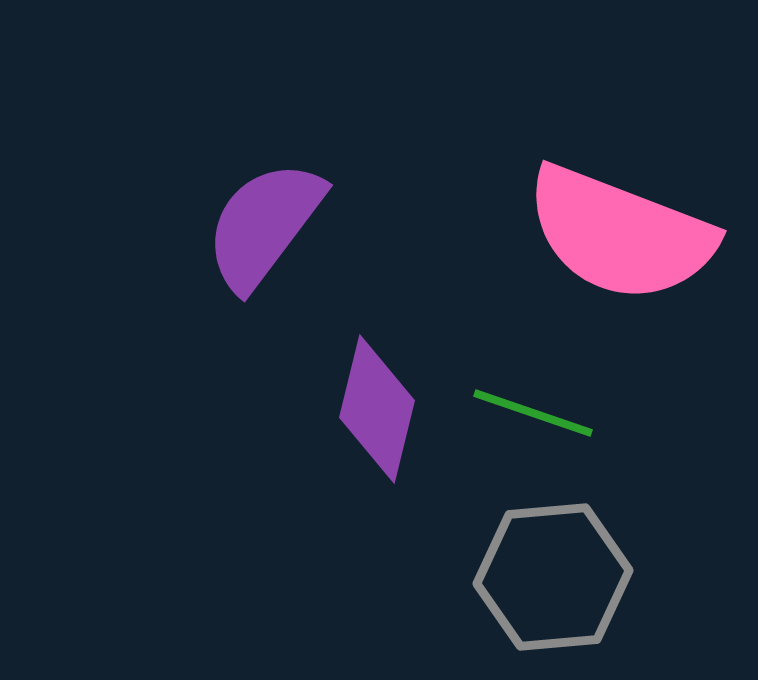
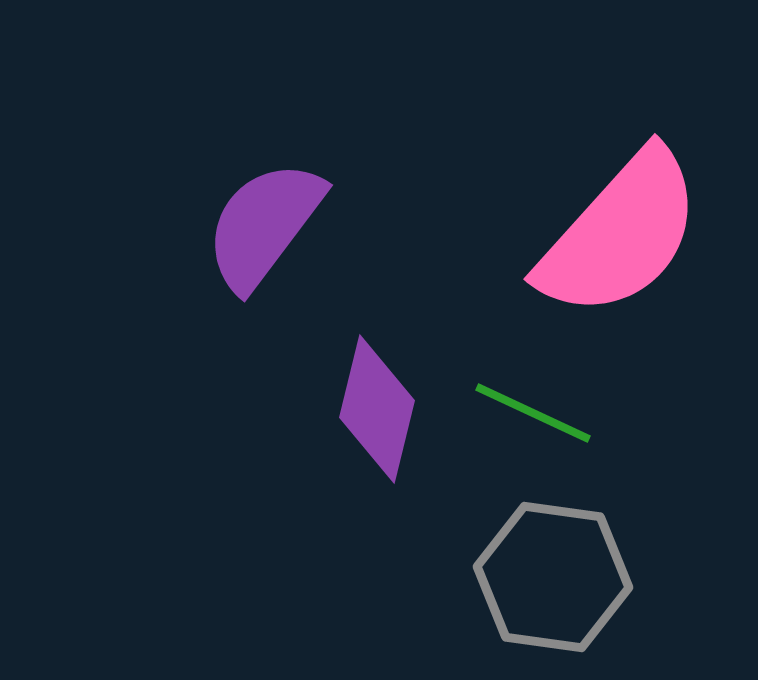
pink semicircle: rotated 69 degrees counterclockwise
green line: rotated 6 degrees clockwise
gray hexagon: rotated 13 degrees clockwise
